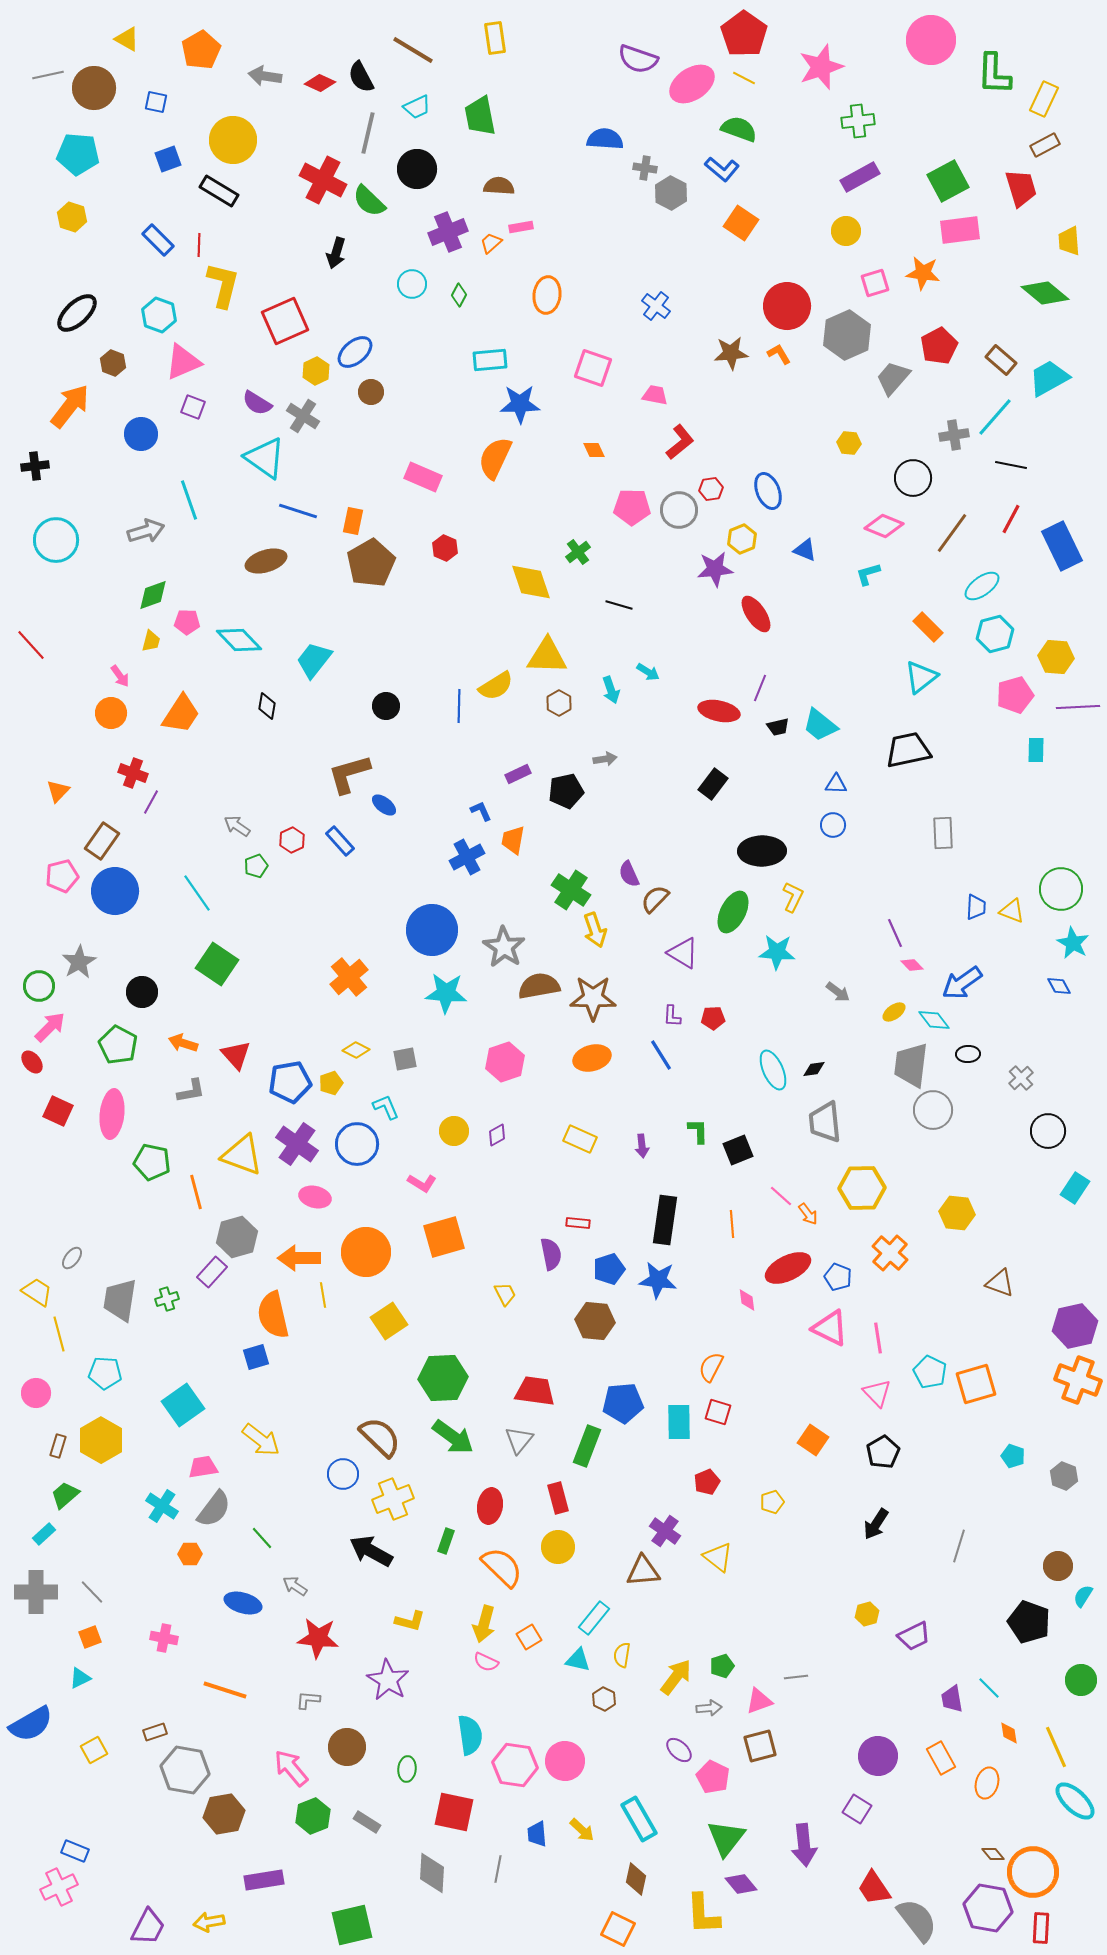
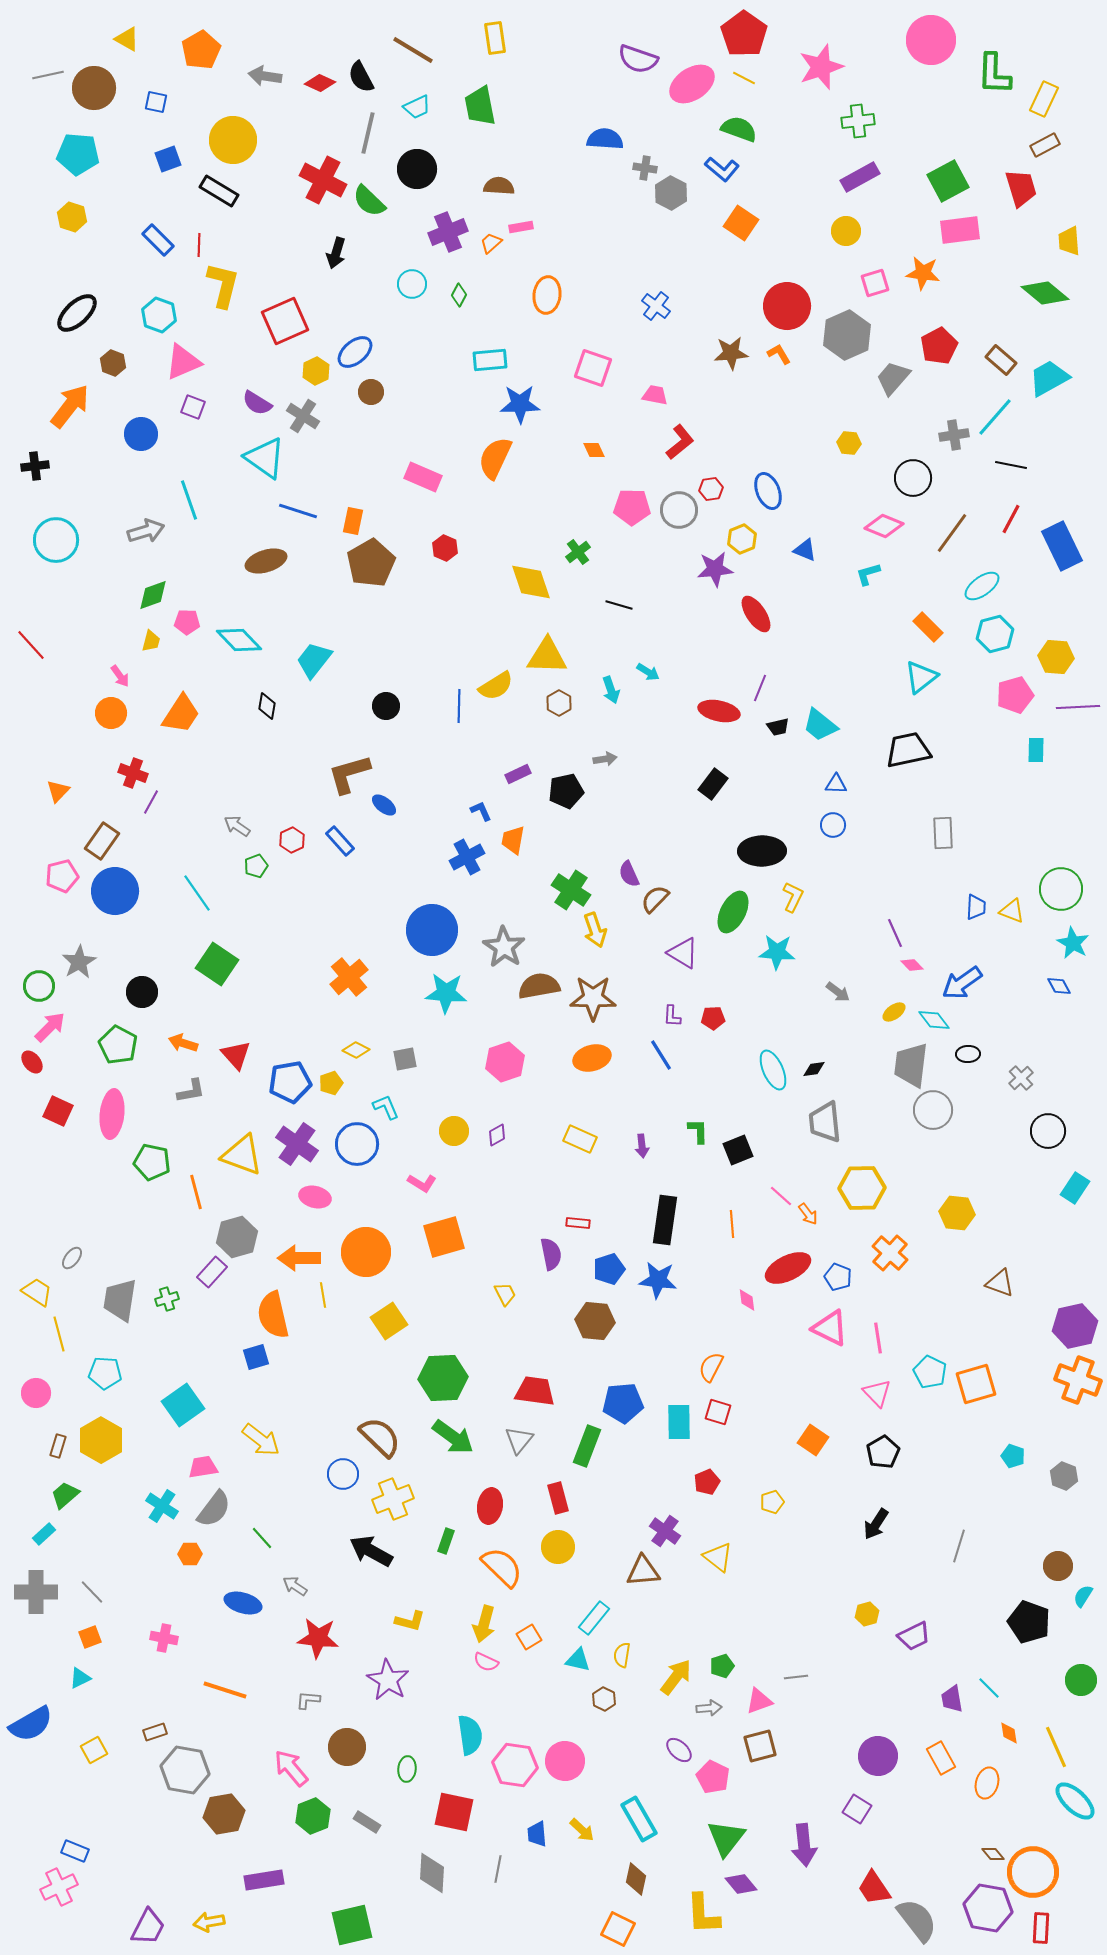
green trapezoid at (480, 116): moved 10 px up
